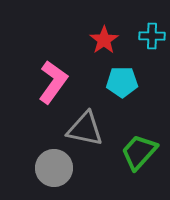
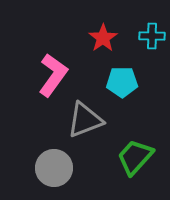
red star: moved 1 px left, 2 px up
pink L-shape: moved 7 px up
gray triangle: moved 9 px up; rotated 33 degrees counterclockwise
green trapezoid: moved 4 px left, 5 px down
